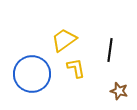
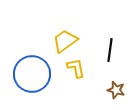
yellow trapezoid: moved 1 px right, 1 px down
brown star: moved 3 px left, 1 px up
